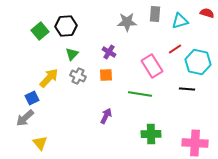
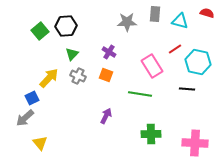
cyan triangle: rotated 30 degrees clockwise
orange square: rotated 24 degrees clockwise
